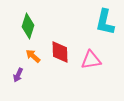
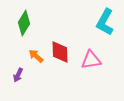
cyan L-shape: rotated 16 degrees clockwise
green diamond: moved 4 px left, 3 px up; rotated 15 degrees clockwise
orange arrow: moved 3 px right
